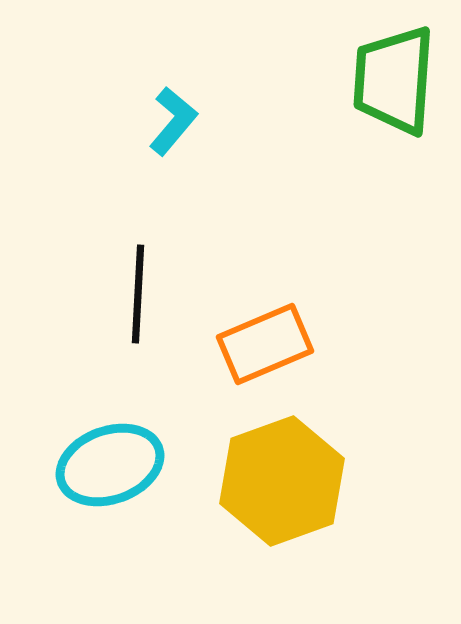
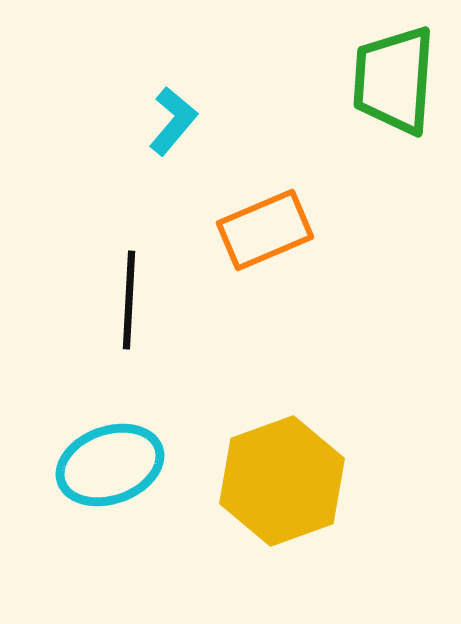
black line: moved 9 px left, 6 px down
orange rectangle: moved 114 px up
